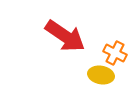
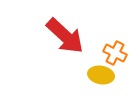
red arrow: rotated 9 degrees clockwise
